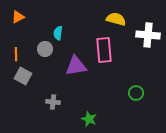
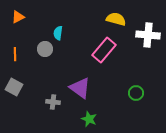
pink rectangle: rotated 45 degrees clockwise
orange line: moved 1 px left
purple triangle: moved 4 px right, 22 px down; rotated 45 degrees clockwise
gray square: moved 9 px left, 11 px down
